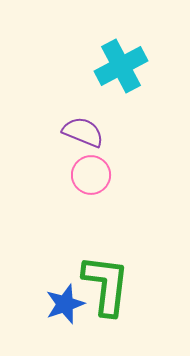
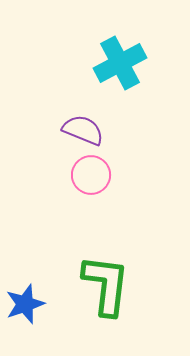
cyan cross: moved 1 px left, 3 px up
purple semicircle: moved 2 px up
blue star: moved 40 px left
